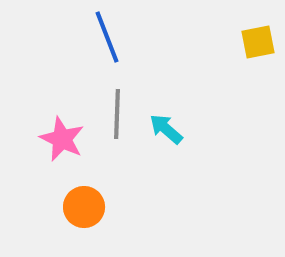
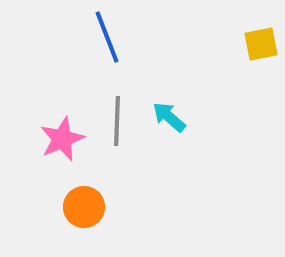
yellow square: moved 3 px right, 2 px down
gray line: moved 7 px down
cyan arrow: moved 3 px right, 12 px up
pink star: rotated 24 degrees clockwise
